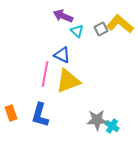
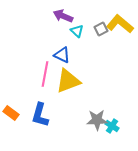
orange rectangle: rotated 35 degrees counterclockwise
